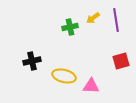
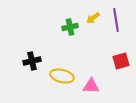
yellow ellipse: moved 2 px left
